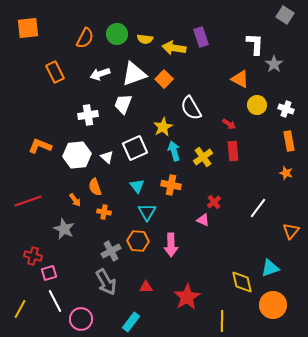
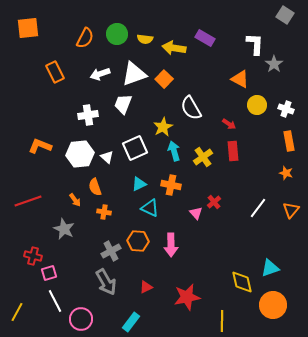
purple rectangle at (201, 37): moved 4 px right, 1 px down; rotated 42 degrees counterclockwise
white hexagon at (77, 155): moved 3 px right, 1 px up
cyan triangle at (137, 186): moved 2 px right, 2 px up; rotated 42 degrees clockwise
cyan triangle at (147, 212): moved 3 px right, 4 px up; rotated 36 degrees counterclockwise
pink triangle at (203, 220): moved 7 px left, 7 px up; rotated 24 degrees clockwise
orange triangle at (291, 231): moved 21 px up
red triangle at (146, 287): rotated 24 degrees counterclockwise
red star at (187, 297): rotated 20 degrees clockwise
yellow line at (20, 309): moved 3 px left, 3 px down
